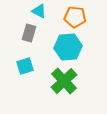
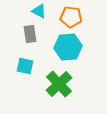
orange pentagon: moved 4 px left
gray rectangle: moved 1 px right, 1 px down; rotated 24 degrees counterclockwise
cyan square: rotated 30 degrees clockwise
green cross: moved 5 px left, 3 px down
